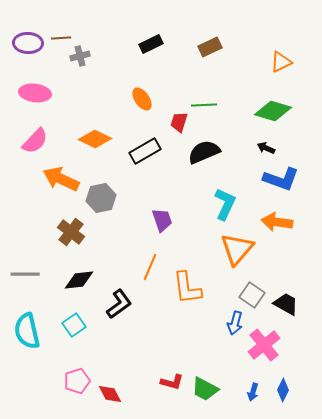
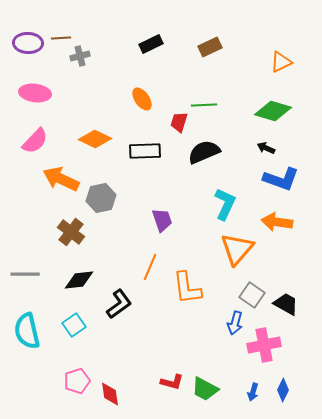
black rectangle at (145, 151): rotated 28 degrees clockwise
pink cross at (264, 345): rotated 28 degrees clockwise
red diamond at (110, 394): rotated 20 degrees clockwise
